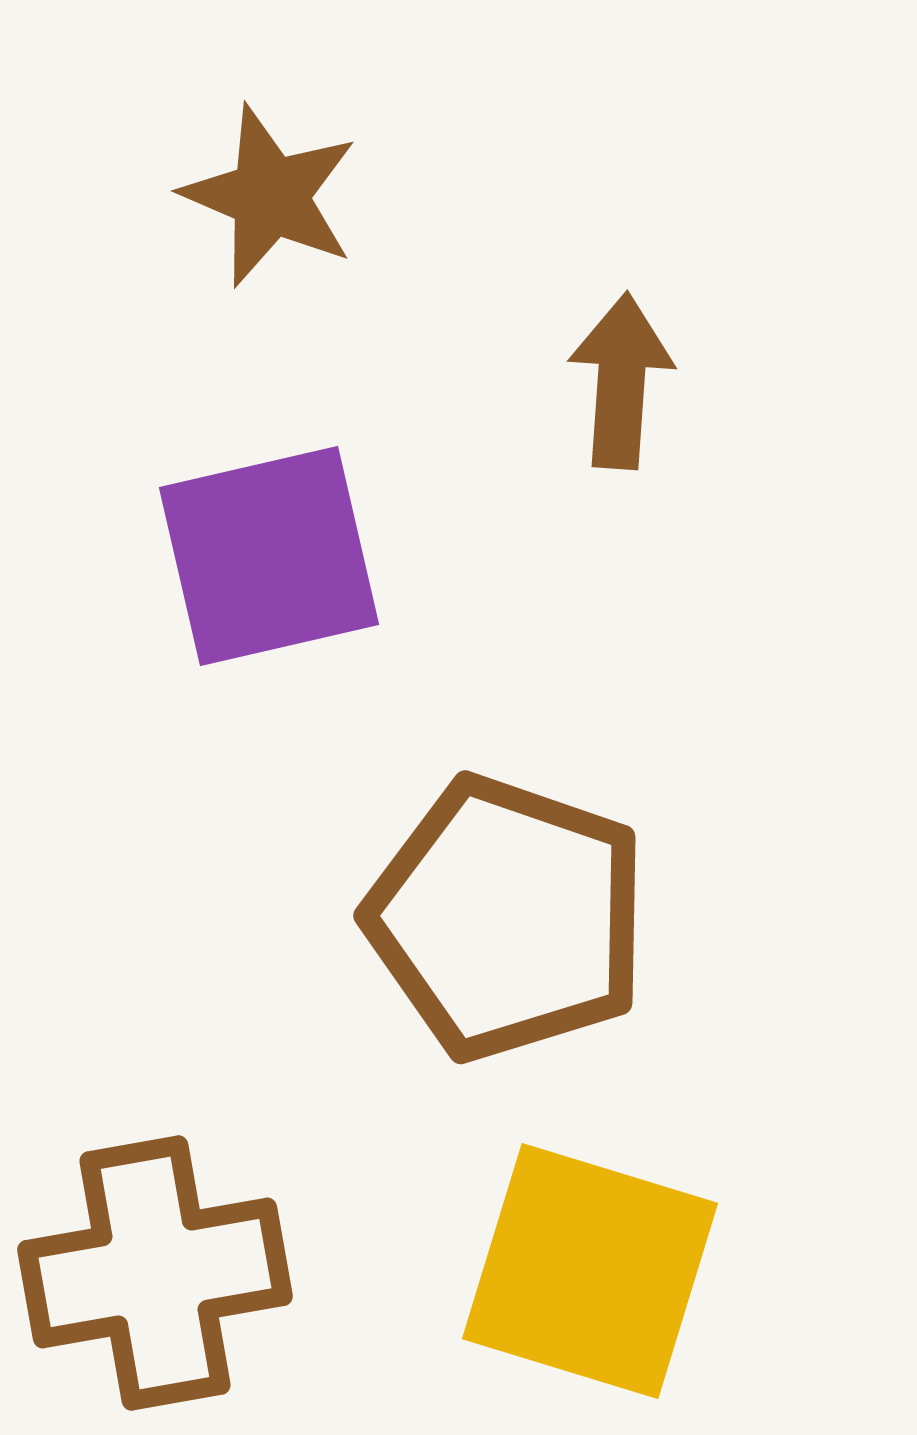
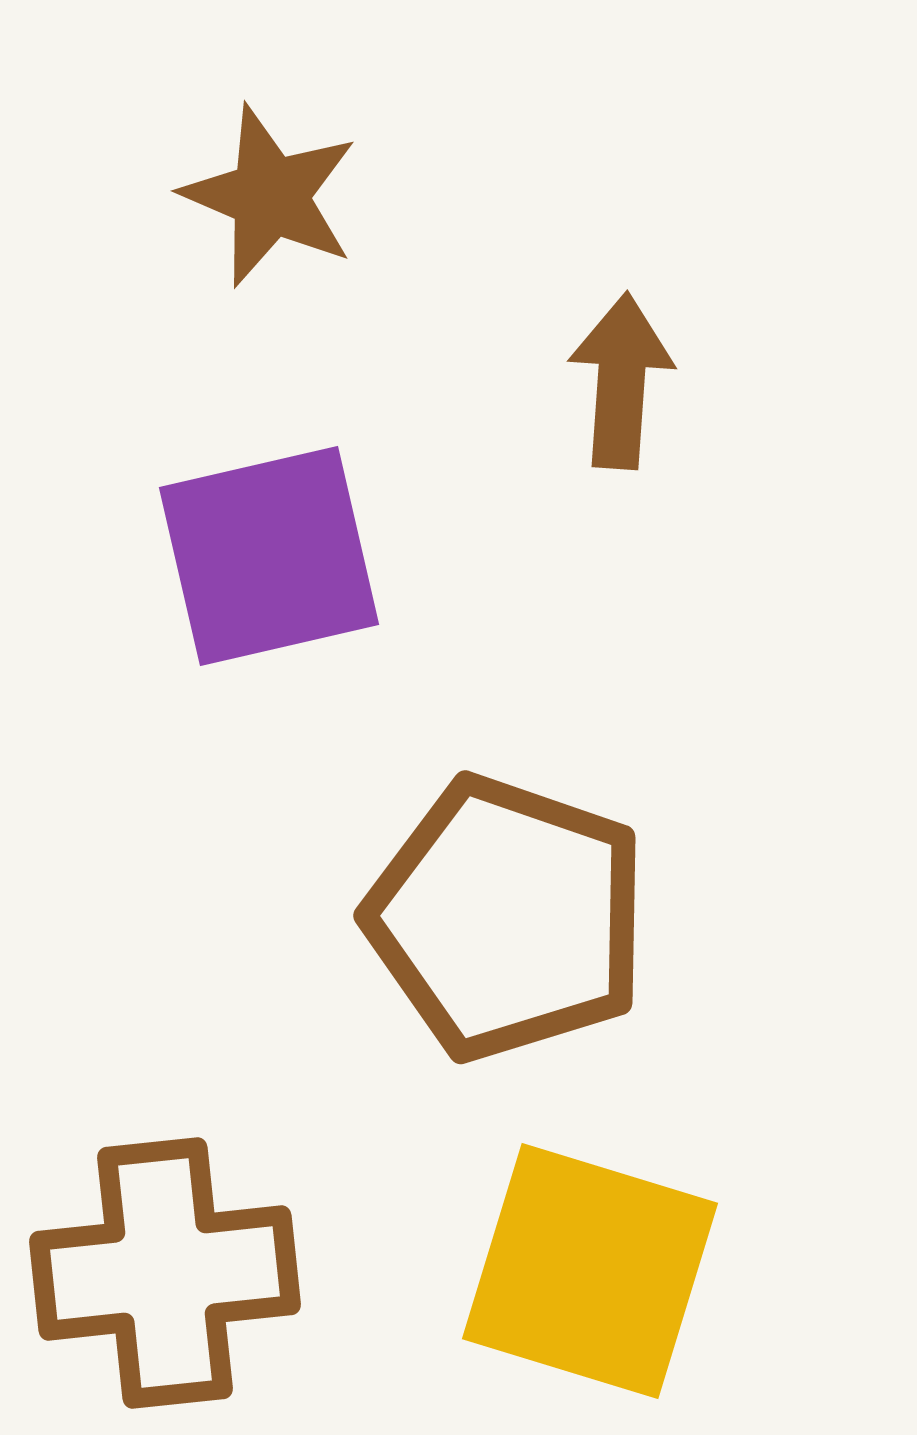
brown cross: moved 10 px right; rotated 4 degrees clockwise
